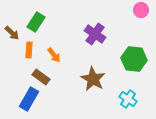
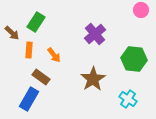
purple cross: rotated 15 degrees clockwise
brown star: rotated 10 degrees clockwise
